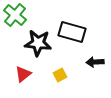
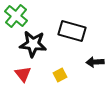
green cross: moved 1 px right, 1 px down
black rectangle: moved 1 px up
black star: moved 5 px left, 1 px down
red triangle: rotated 30 degrees counterclockwise
